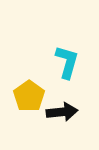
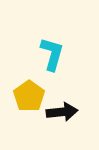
cyan L-shape: moved 15 px left, 8 px up
